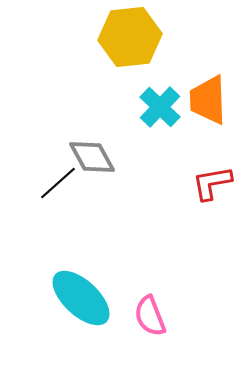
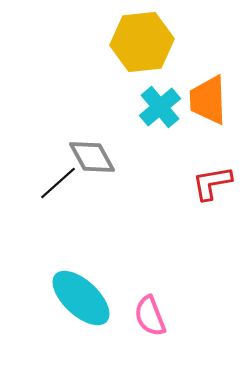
yellow hexagon: moved 12 px right, 5 px down
cyan cross: rotated 6 degrees clockwise
